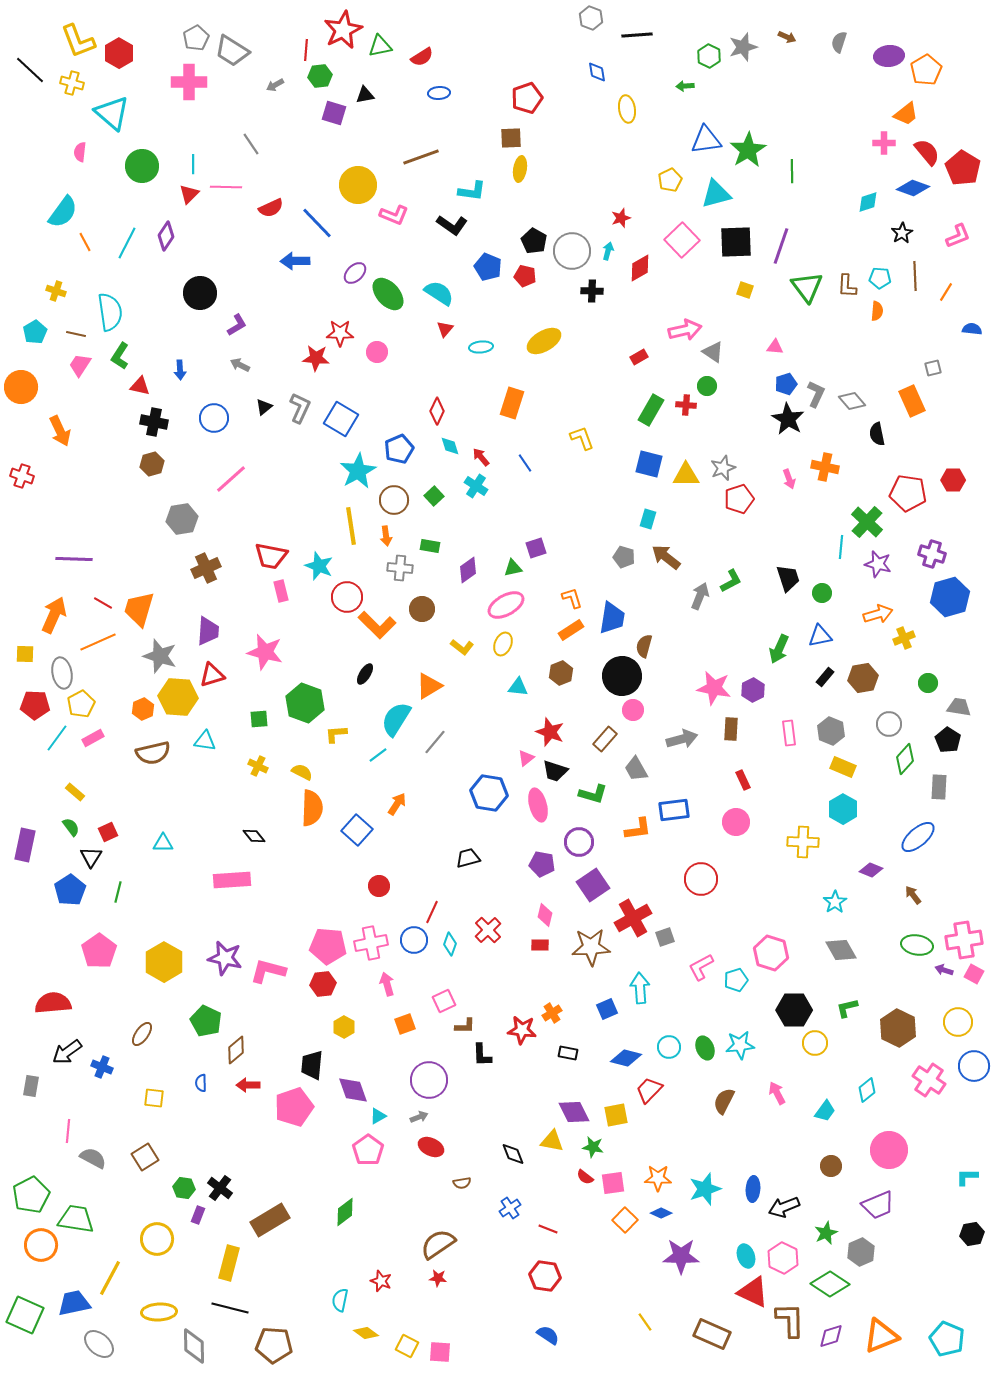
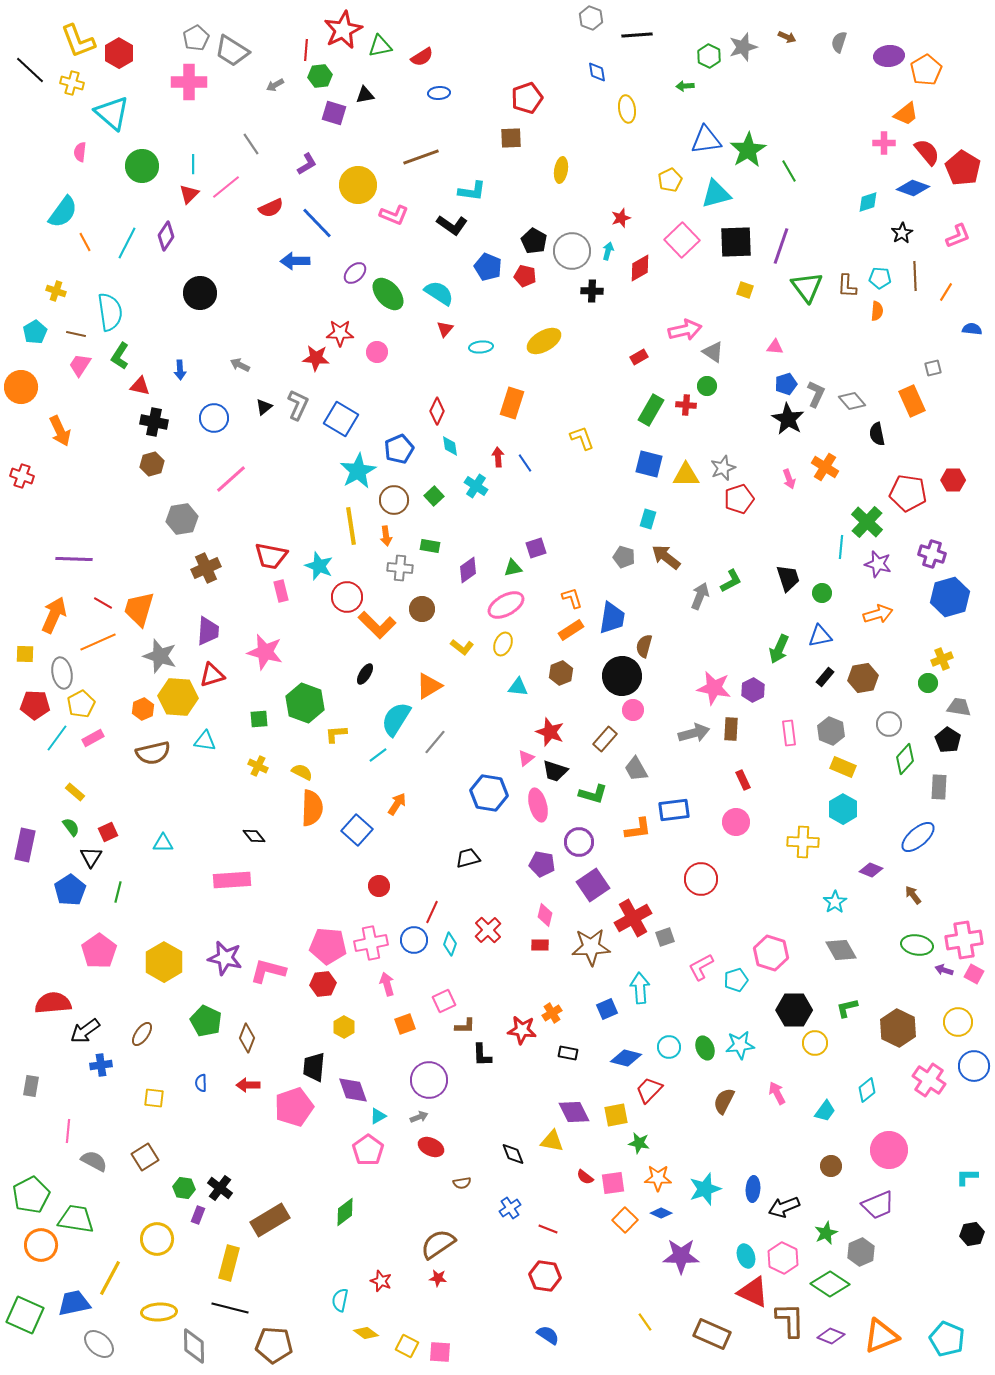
yellow ellipse at (520, 169): moved 41 px right, 1 px down
green line at (792, 171): moved 3 px left; rotated 30 degrees counterclockwise
pink line at (226, 187): rotated 40 degrees counterclockwise
purple L-shape at (237, 325): moved 70 px right, 161 px up
gray L-shape at (300, 408): moved 2 px left, 3 px up
cyan diamond at (450, 446): rotated 10 degrees clockwise
red arrow at (481, 457): moved 17 px right; rotated 36 degrees clockwise
orange cross at (825, 467): rotated 20 degrees clockwise
yellow cross at (904, 638): moved 38 px right, 21 px down
gray arrow at (682, 739): moved 12 px right, 6 px up
brown diamond at (236, 1050): moved 11 px right, 12 px up; rotated 28 degrees counterclockwise
black arrow at (67, 1052): moved 18 px right, 21 px up
black trapezoid at (312, 1065): moved 2 px right, 2 px down
blue cross at (102, 1067): moved 1 px left, 2 px up; rotated 30 degrees counterclockwise
green star at (593, 1147): moved 46 px right, 4 px up
gray semicircle at (93, 1158): moved 1 px right, 3 px down
purple diamond at (831, 1336): rotated 40 degrees clockwise
